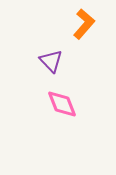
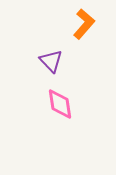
pink diamond: moved 2 px left; rotated 12 degrees clockwise
